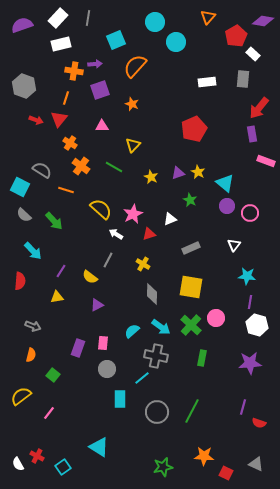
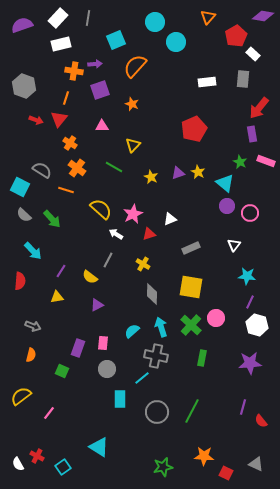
purple diamond at (263, 21): moved 5 px up
orange cross at (81, 166): moved 4 px left, 2 px down
green star at (190, 200): moved 50 px right, 38 px up
green arrow at (54, 221): moved 2 px left, 2 px up
purple line at (250, 302): rotated 16 degrees clockwise
cyan arrow at (161, 327): rotated 144 degrees counterclockwise
green square at (53, 375): moved 9 px right, 4 px up; rotated 16 degrees counterclockwise
red semicircle at (259, 423): moved 2 px right, 2 px up; rotated 32 degrees clockwise
